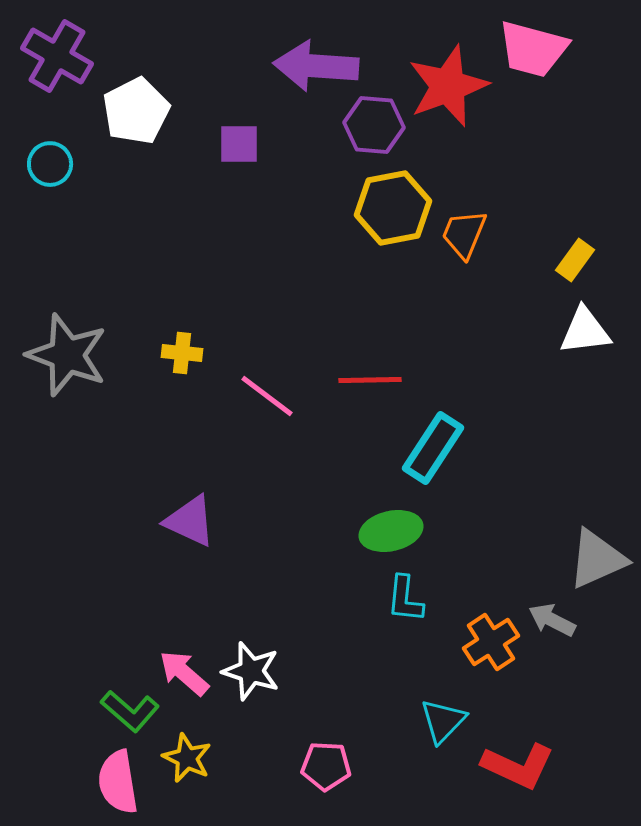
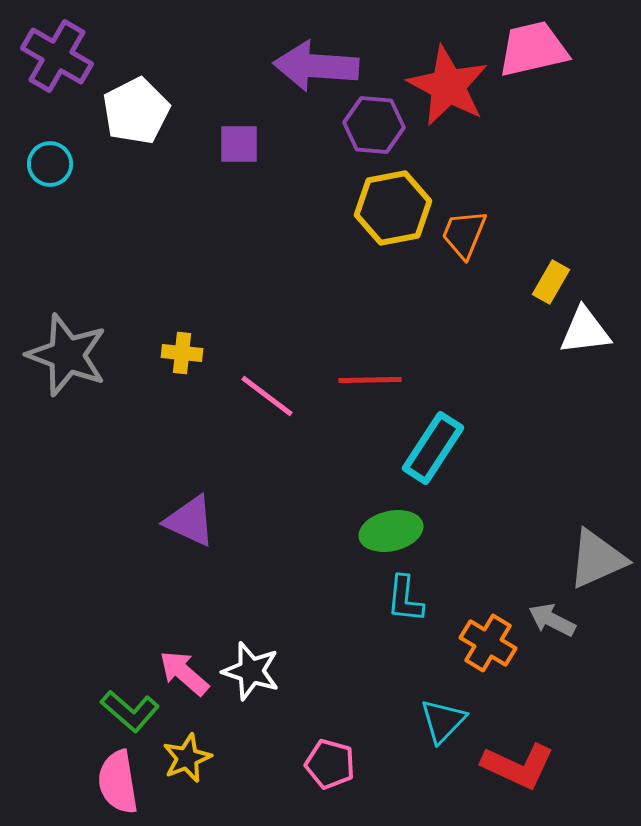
pink trapezoid: rotated 152 degrees clockwise
red star: rotated 24 degrees counterclockwise
yellow rectangle: moved 24 px left, 22 px down; rotated 6 degrees counterclockwise
orange cross: moved 3 px left, 1 px down; rotated 26 degrees counterclockwise
yellow star: rotated 24 degrees clockwise
pink pentagon: moved 4 px right, 2 px up; rotated 12 degrees clockwise
